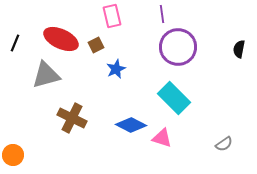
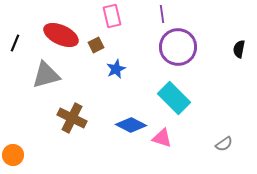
red ellipse: moved 4 px up
